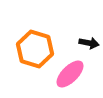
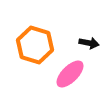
orange hexagon: moved 4 px up
